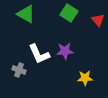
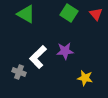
red triangle: moved 2 px left, 6 px up
white L-shape: moved 1 px left, 3 px down; rotated 70 degrees clockwise
gray cross: moved 2 px down
yellow star: rotated 14 degrees clockwise
